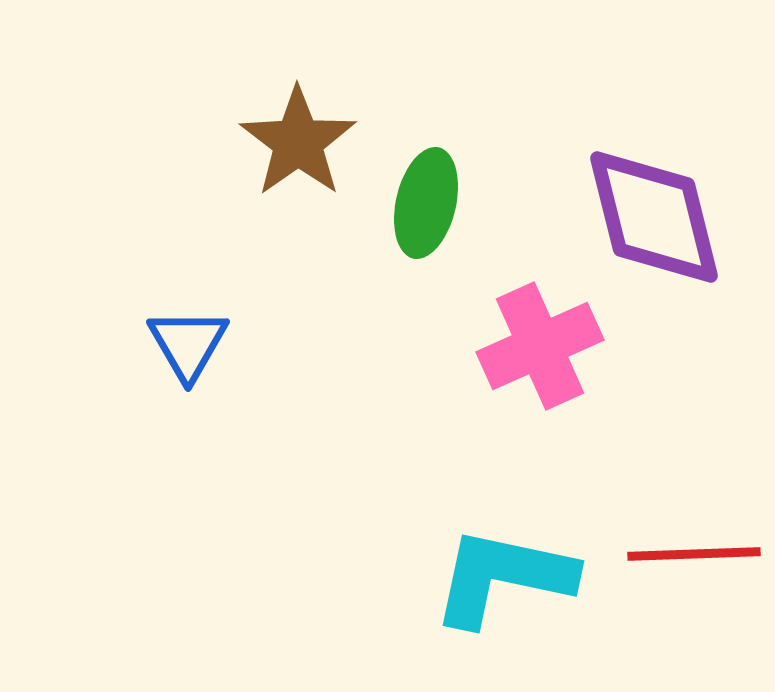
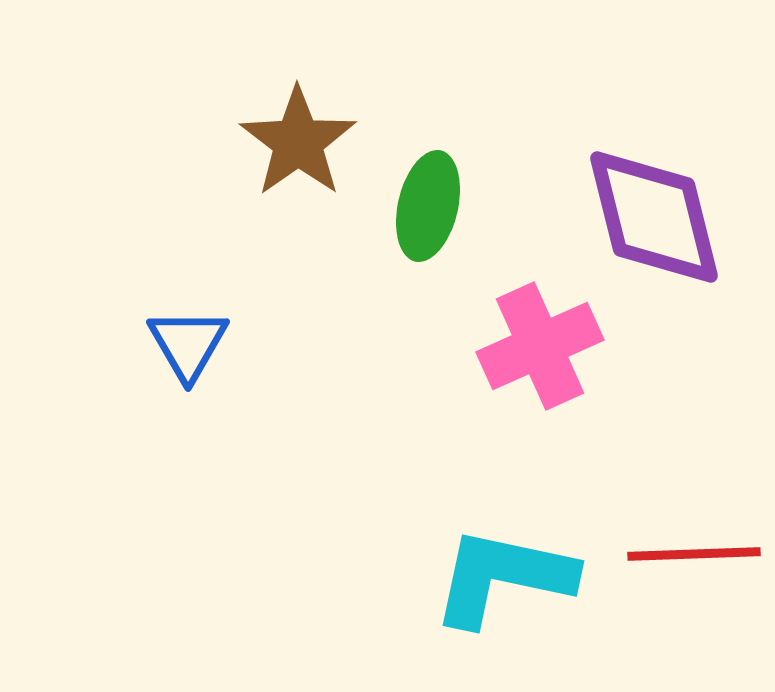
green ellipse: moved 2 px right, 3 px down
